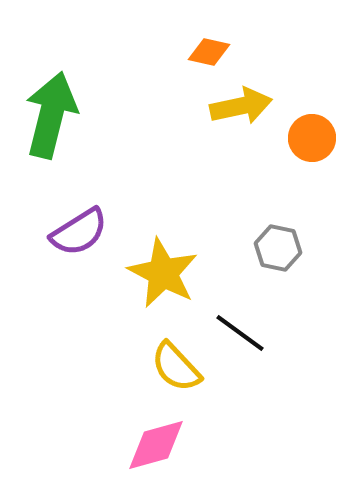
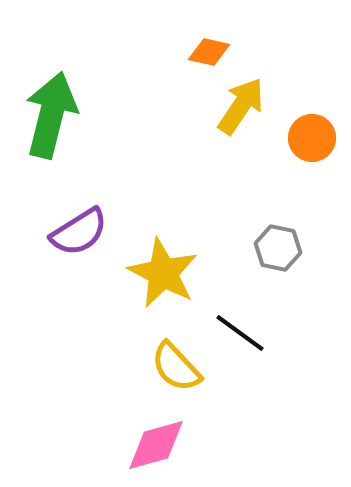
yellow arrow: rotated 44 degrees counterclockwise
